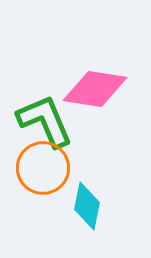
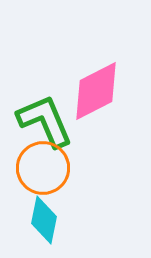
pink diamond: moved 1 px right, 2 px down; rotated 36 degrees counterclockwise
cyan diamond: moved 43 px left, 14 px down
